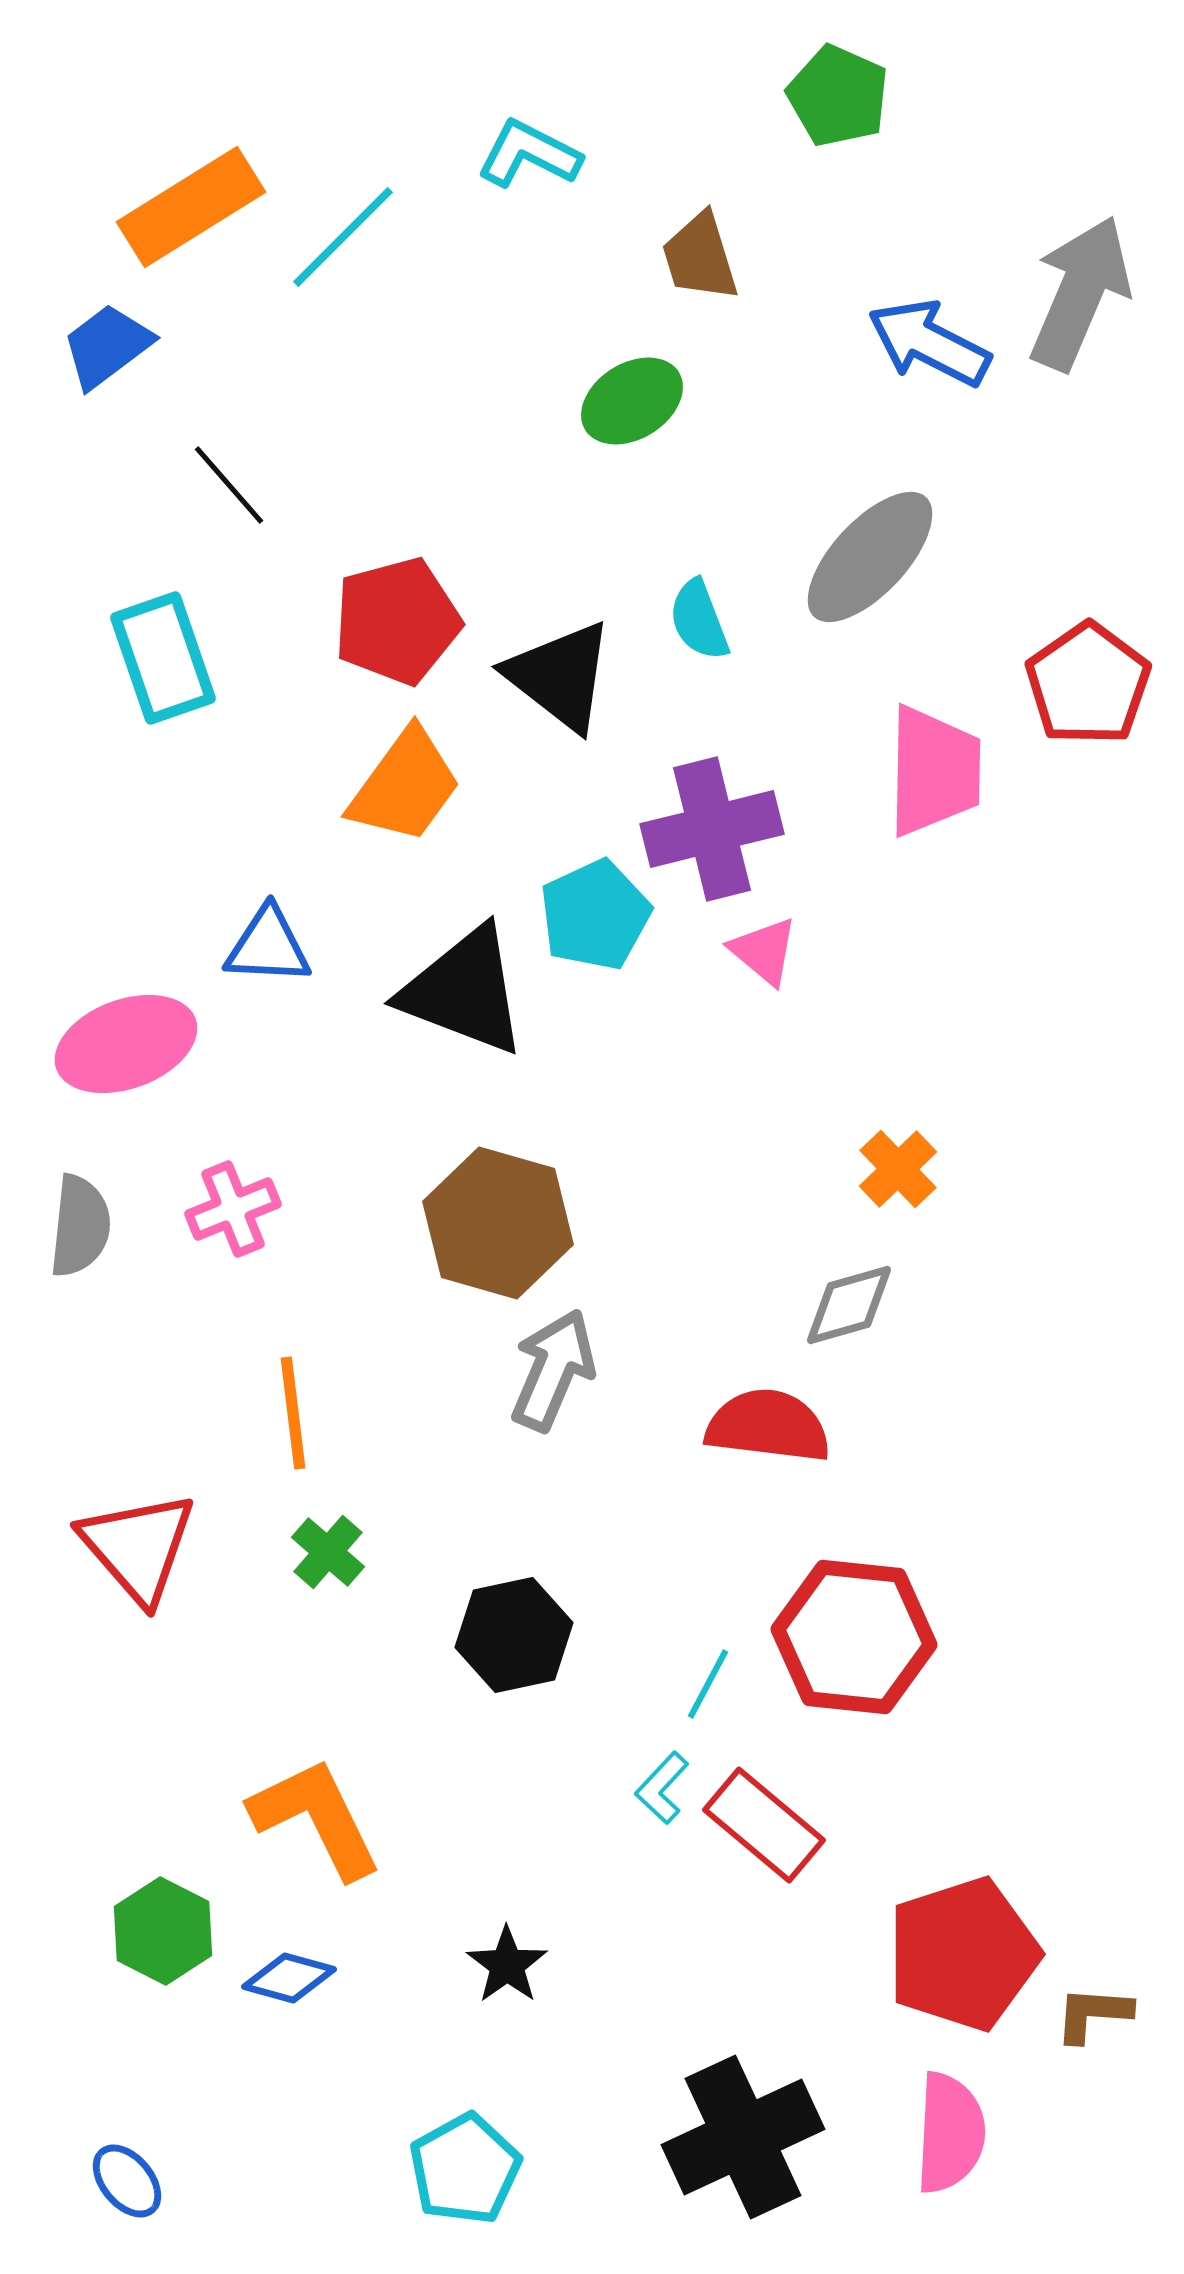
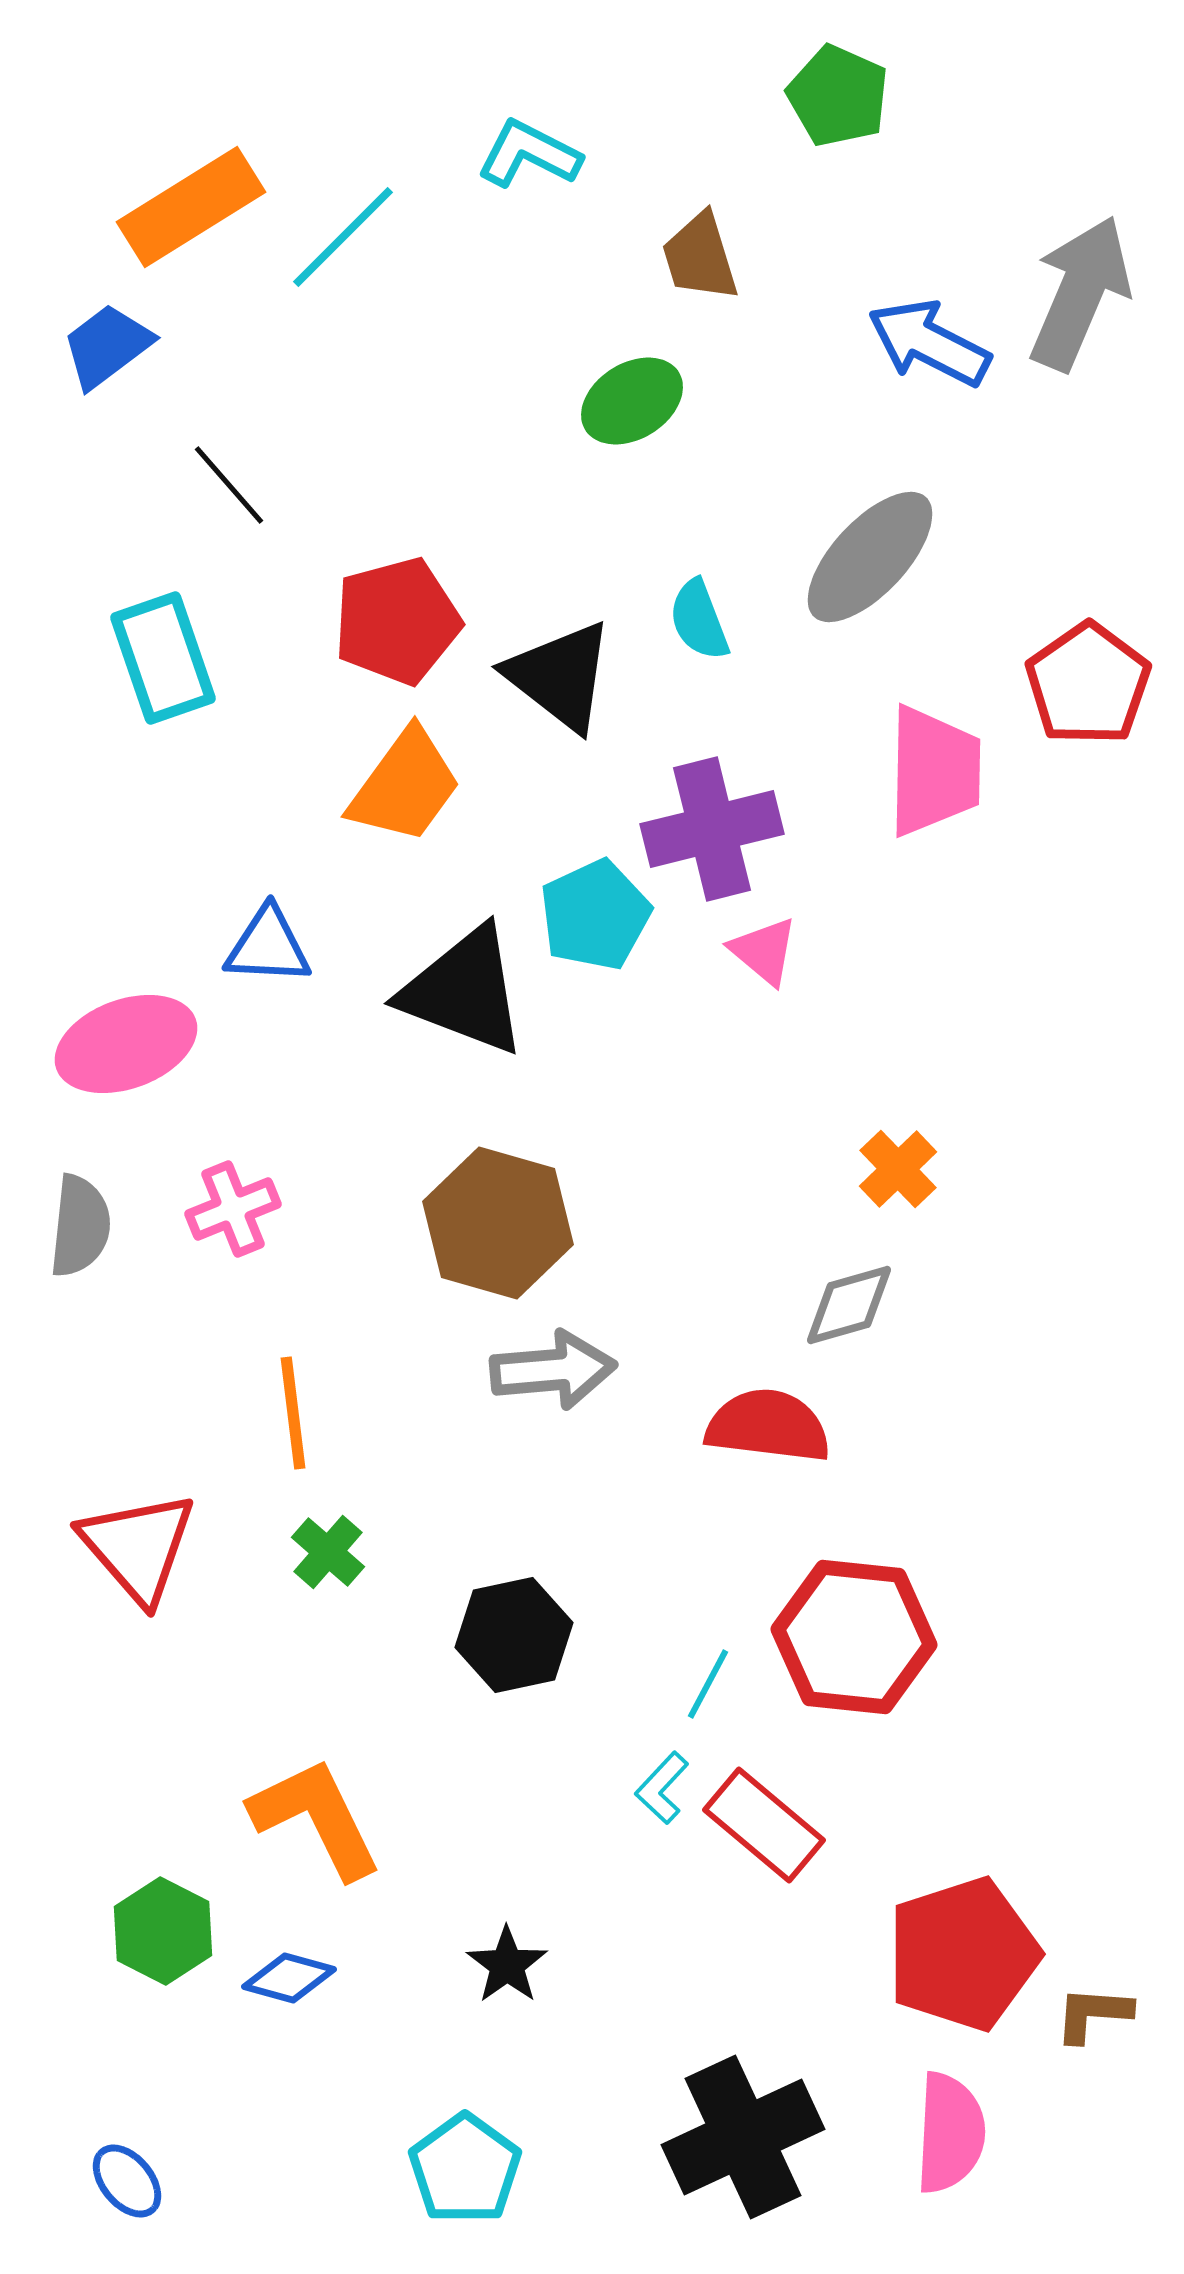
gray arrow at (553, 1370): rotated 62 degrees clockwise
cyan pentagon at (465, 2169): rotated 7 degrees counterclockwise
